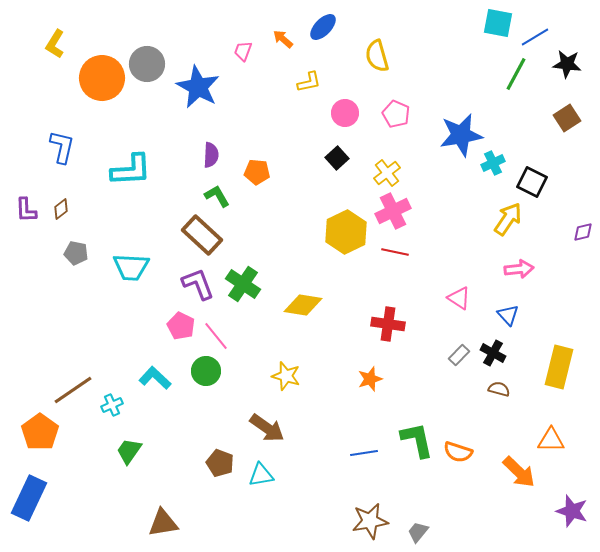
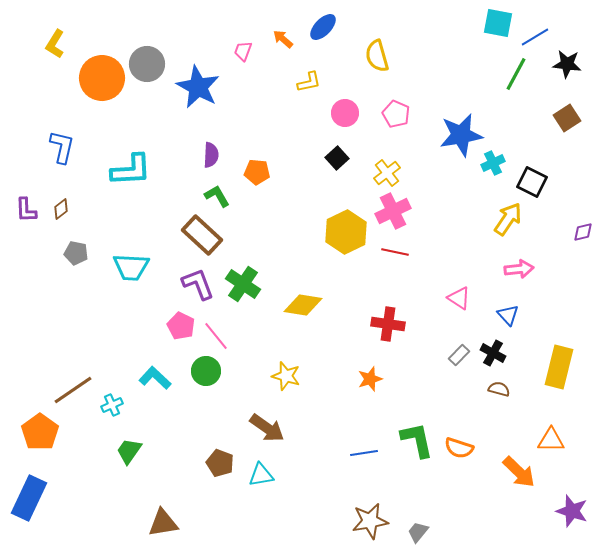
orange semicircle at (458, 452): moved 1 px right, 4 px up
